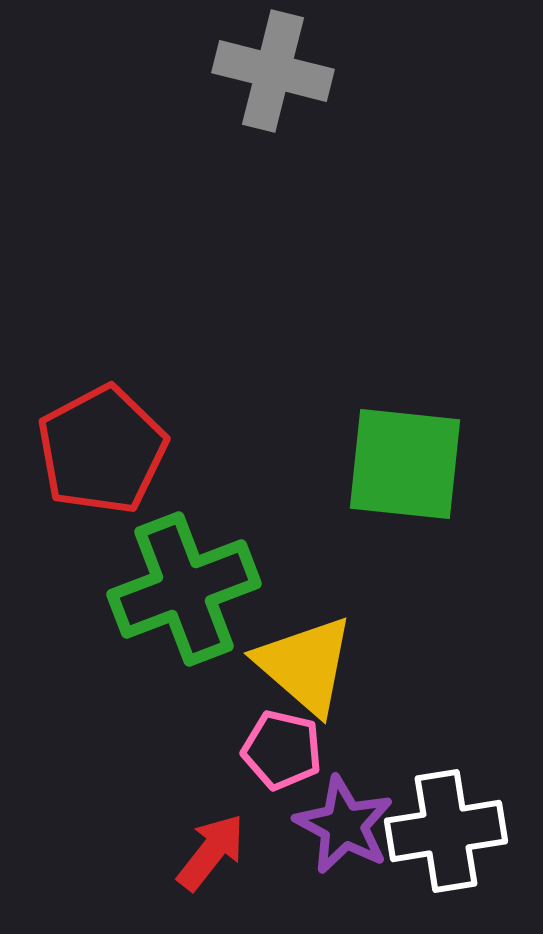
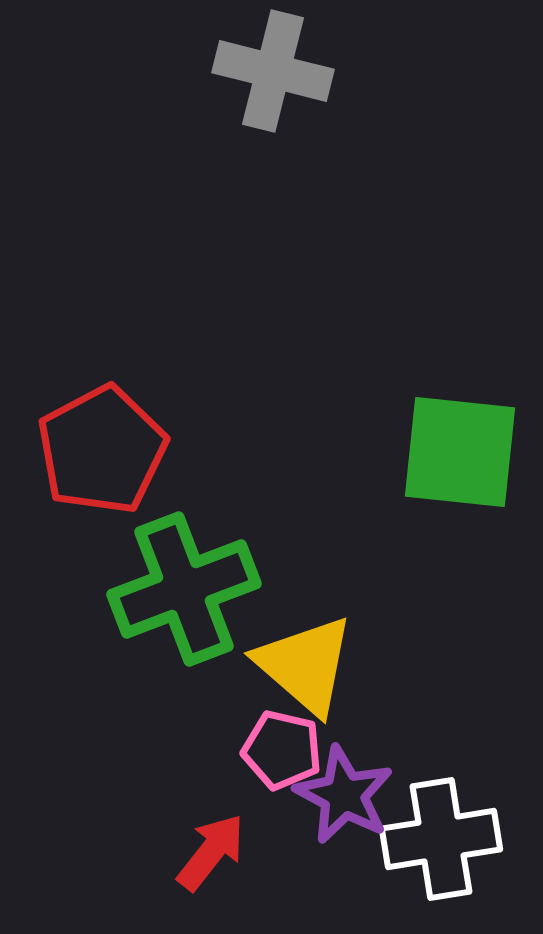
green square: moved 55 px right, 12 px up
purple star: moved 30 px up
white cross: moved 5 px left, 8 px down
